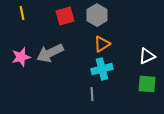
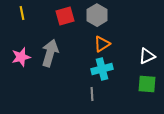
gray arrow: rotated 132 degrees clockwise
